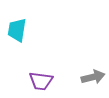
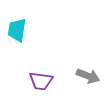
gray arrow: moved 5 px left, 1 px up; rotated 35 degrees clockwise
